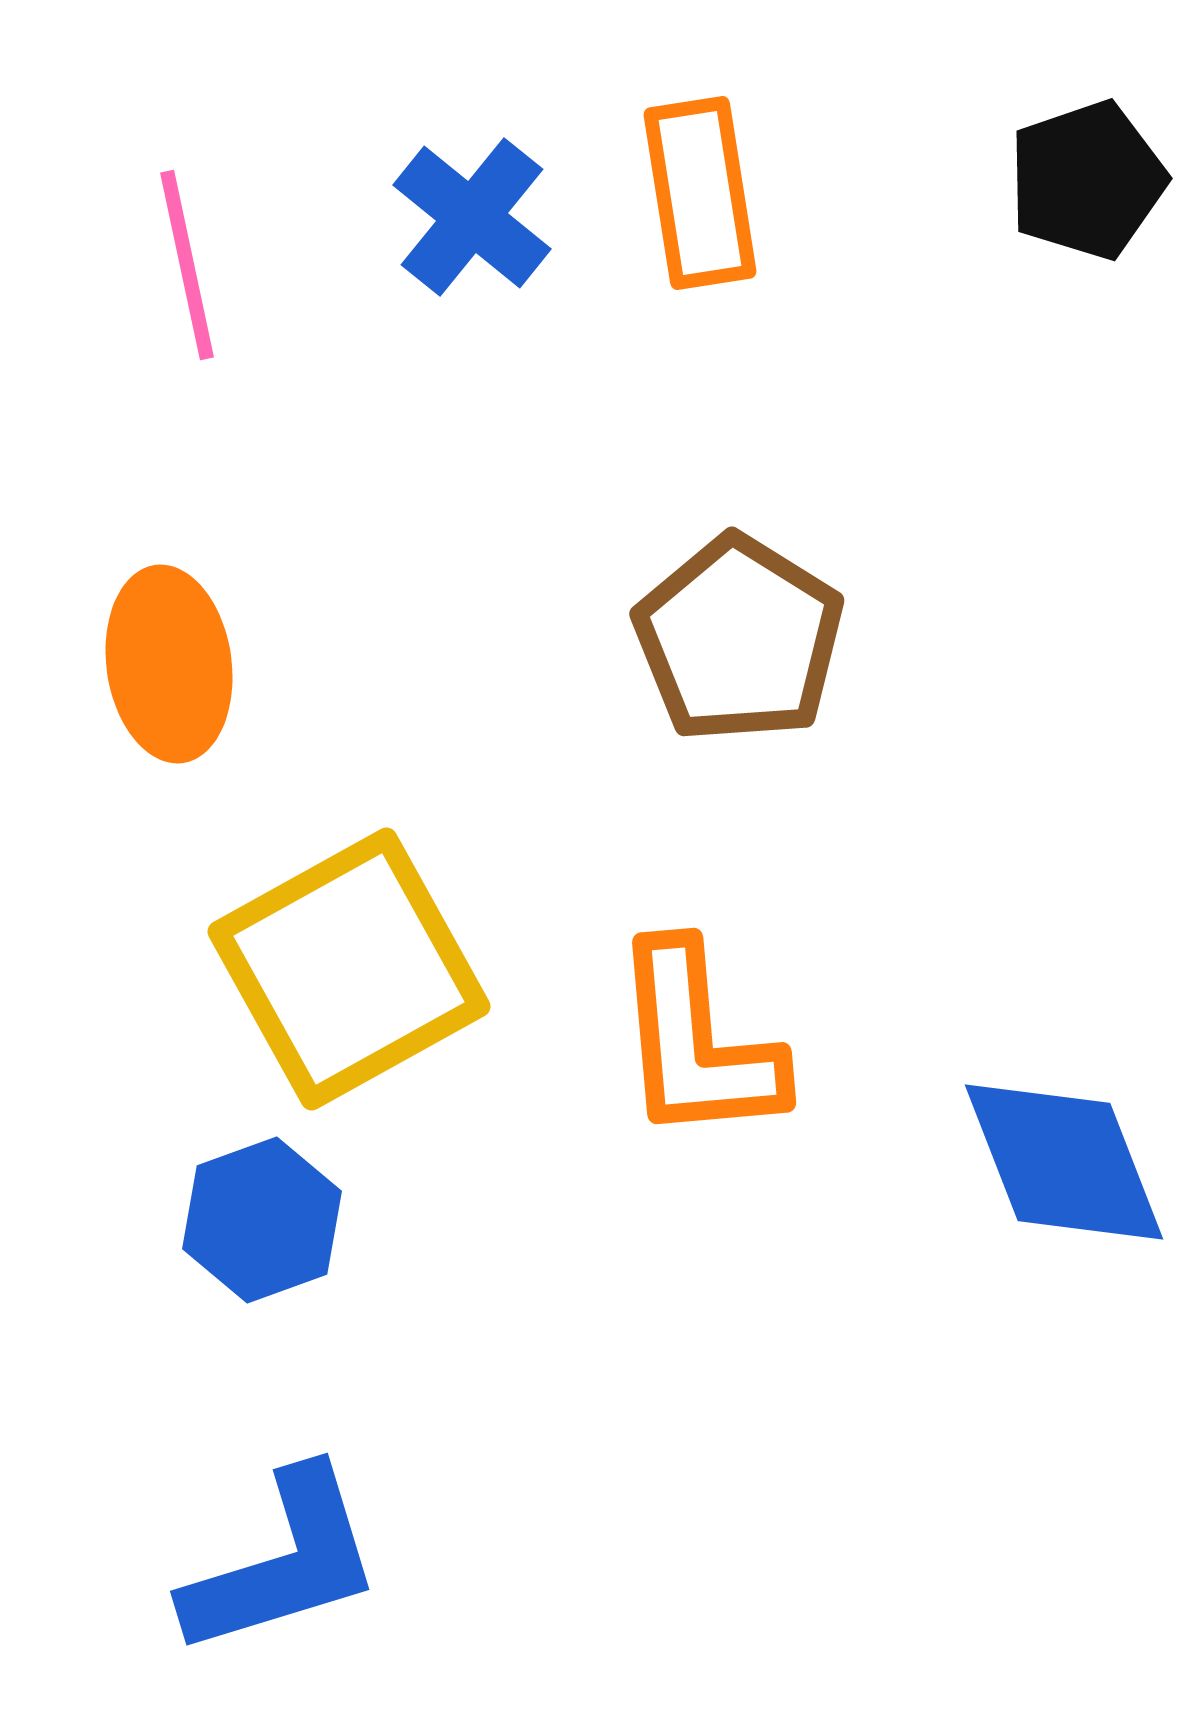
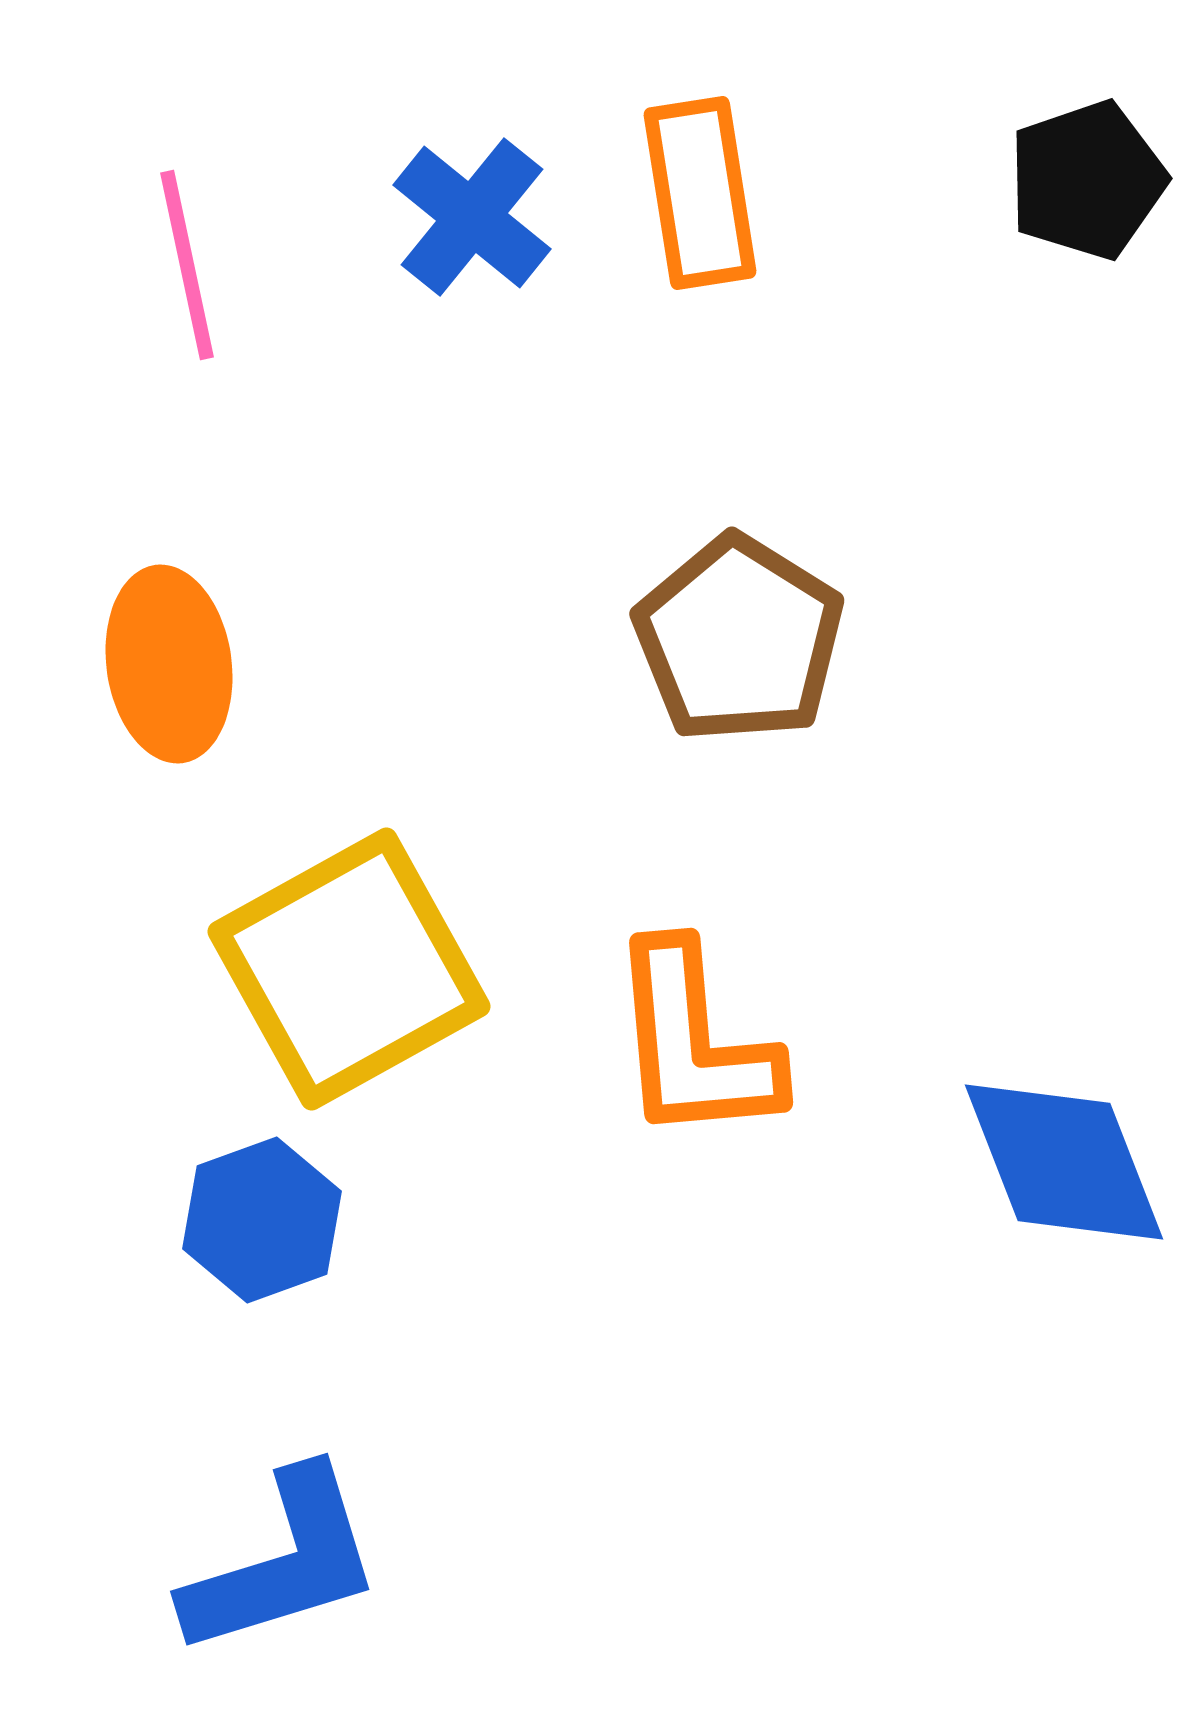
orange L-shape: moved 3 px left
